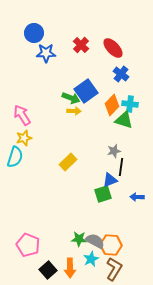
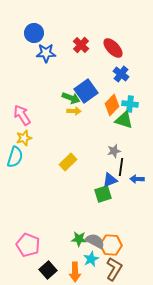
blue arrow: moved 18 px up
orange arrow: moved 5 px right, 4 px down
